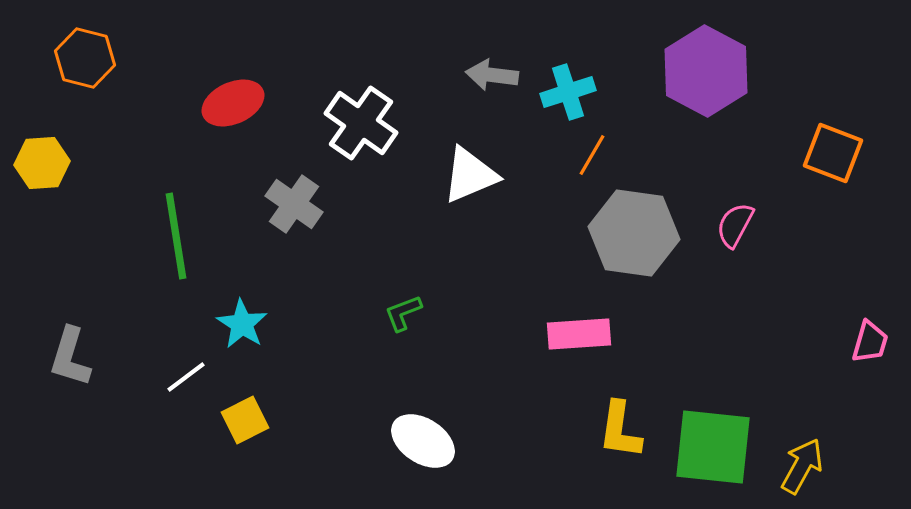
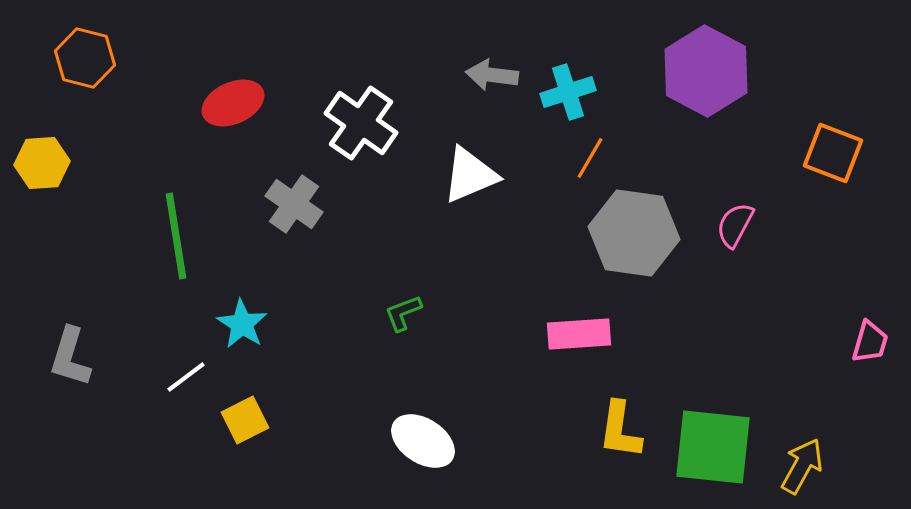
orange line: moved 2 px left, 3 px down
